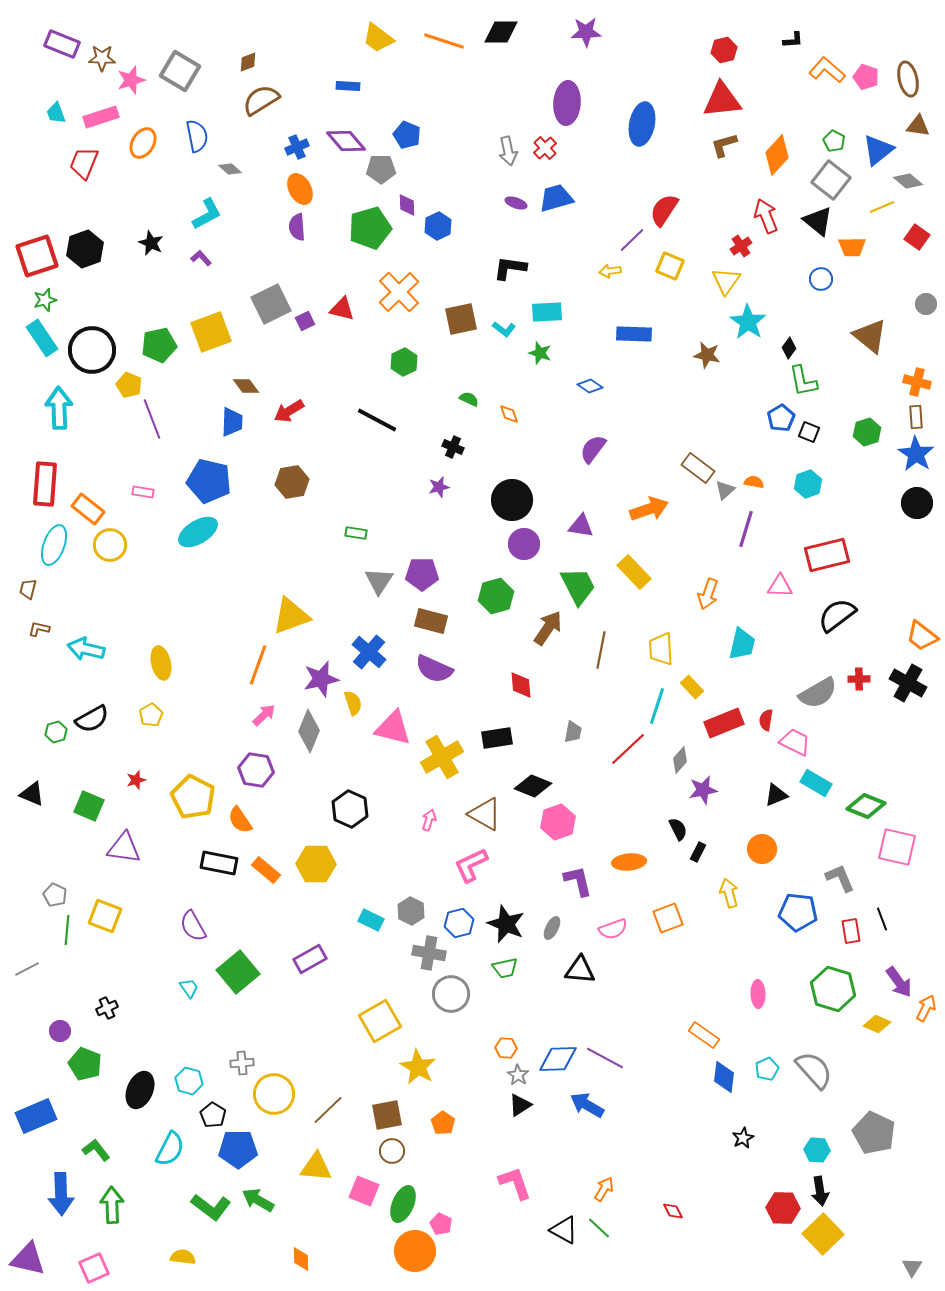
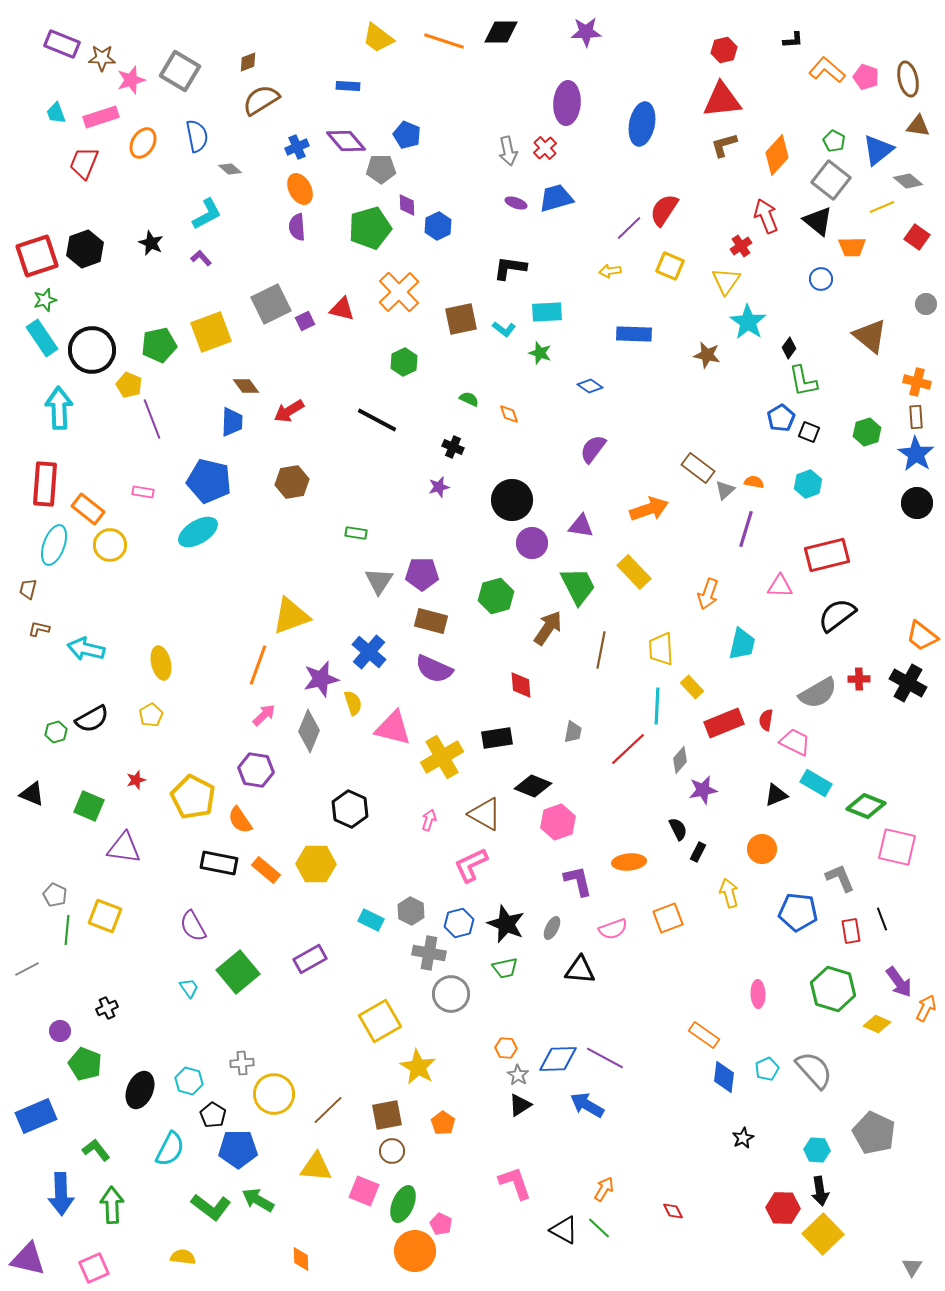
purple line at (632, 240): moved 3 px left, 12 px up
purple circle at (524, 544): moved 8 px right, 1 px up
cyan line at (657, 706): rotated 15 degrees counterclockwise
